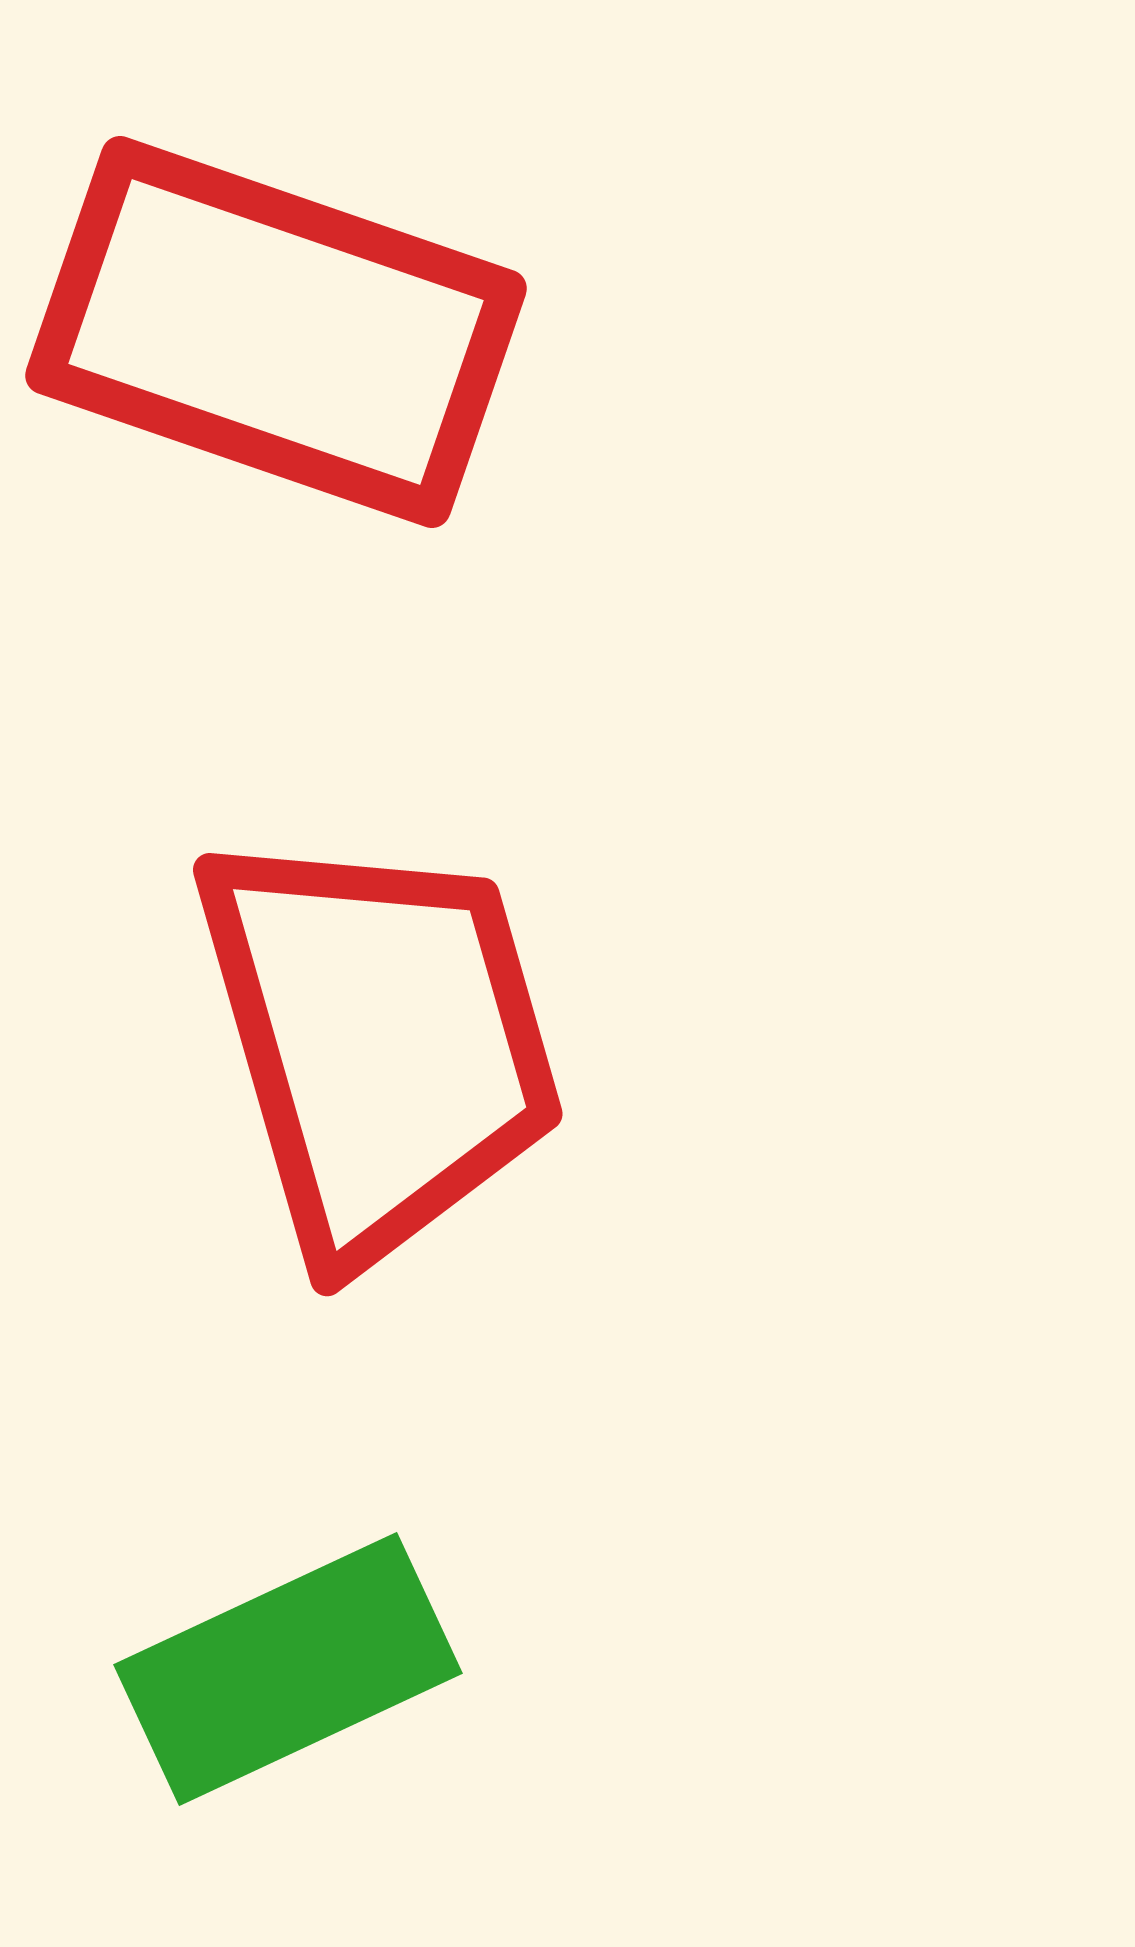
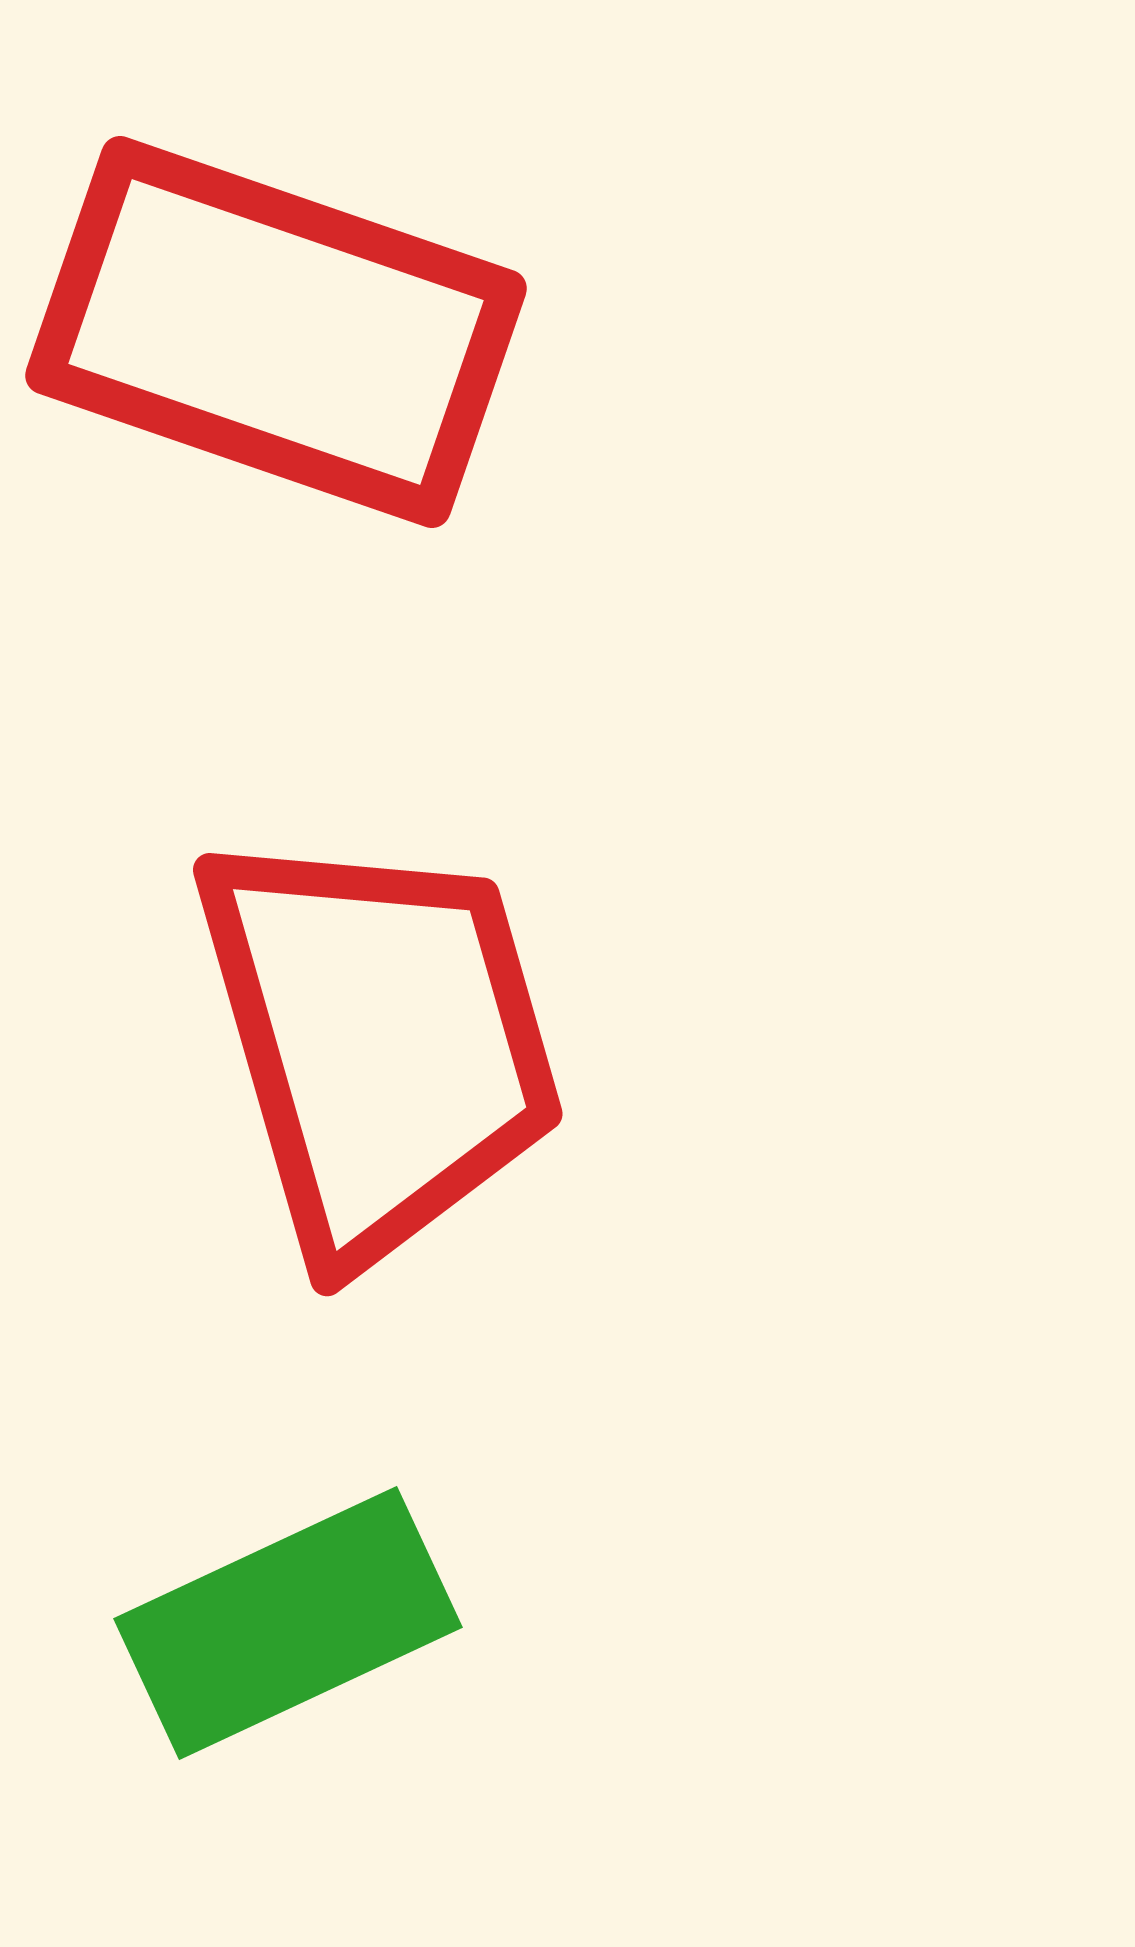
green rectangle: moved 46 px up
